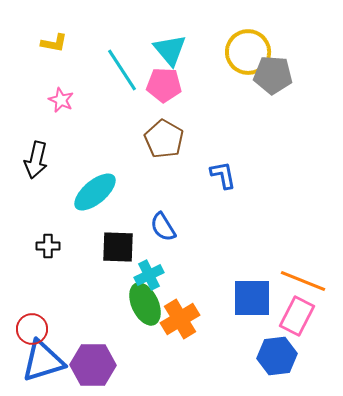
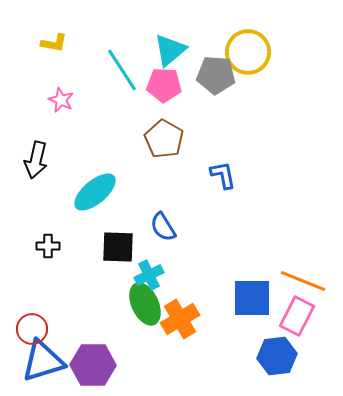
cyan triangle: rotated 30 degrees clockwise
gray pentagon: moved 57 px left
